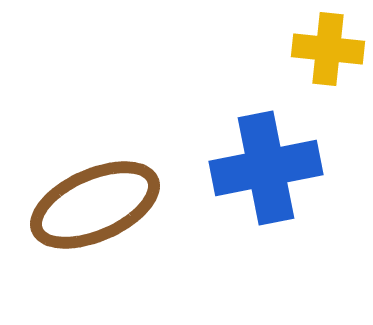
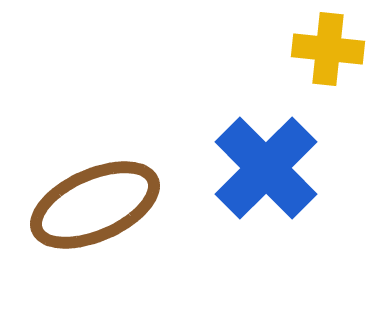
blue cross: rotated 34 degrees counterclockwise
